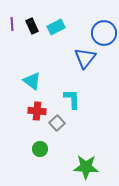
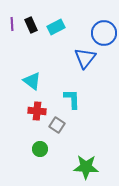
black rectangle: moved 1 px left, 1 px up
gray square: moved 2 px down; rotated 14 degrees counterclockwise
